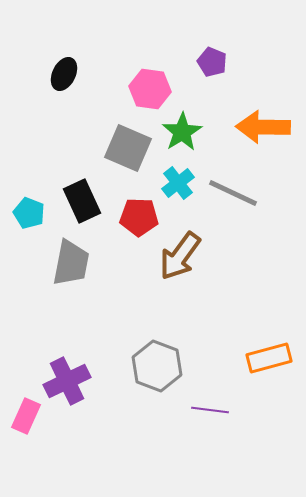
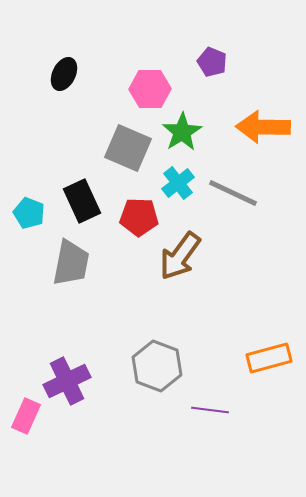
pink hexagon: rotated 9 degrees counterclockwise
